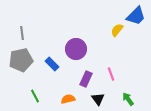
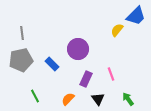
purple circle: moved 2 px right
orange semicircle: rotated 32 degrees counterclockwise
